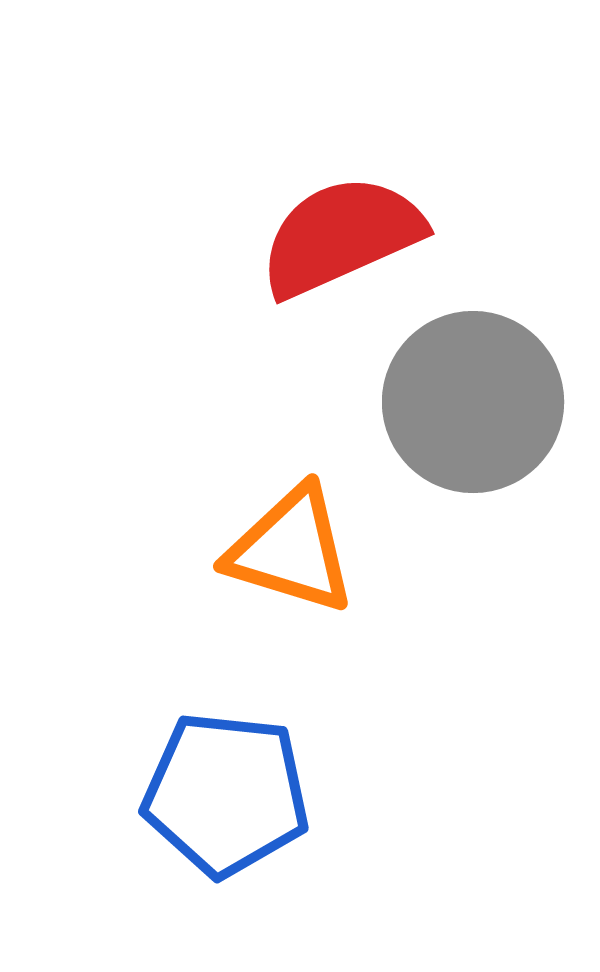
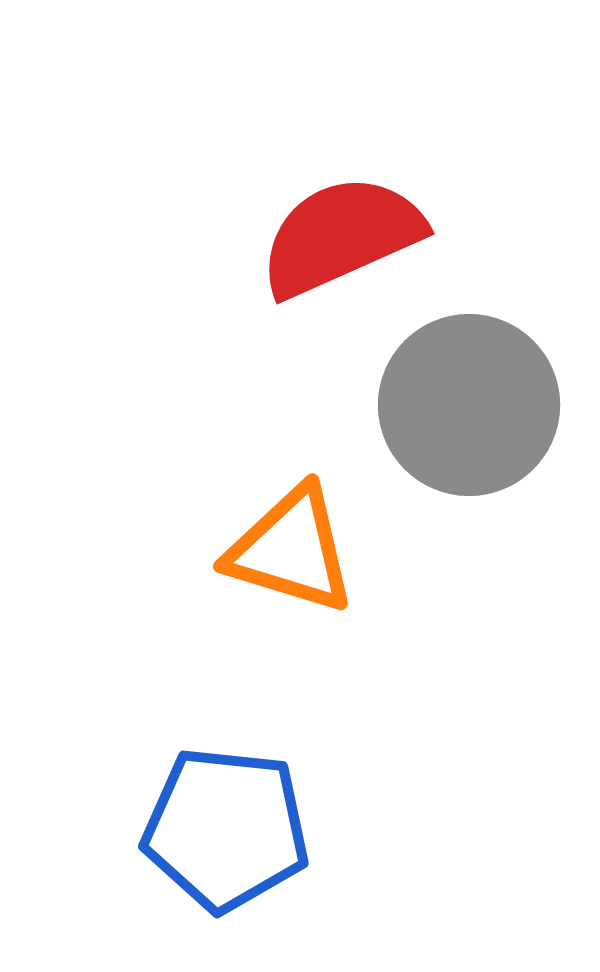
gray circle: moved 4 px left, 3 px down
blue pentagon: moved 35 px down
